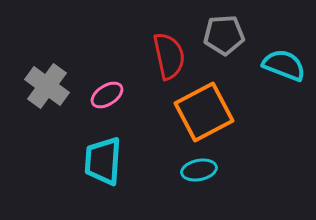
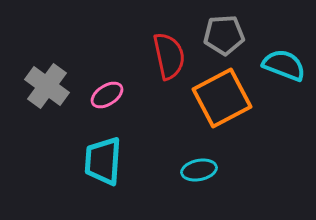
orange square: moved 18 px right, 14 px up
